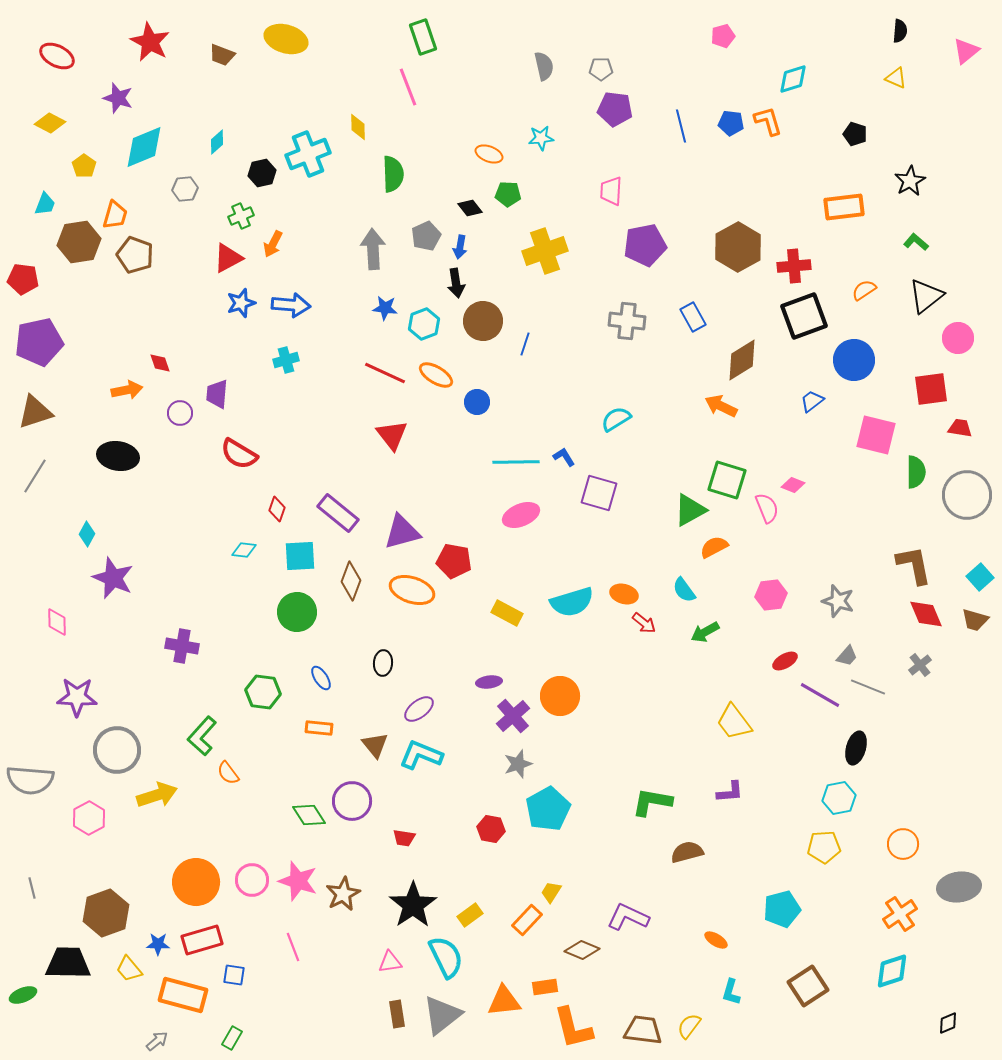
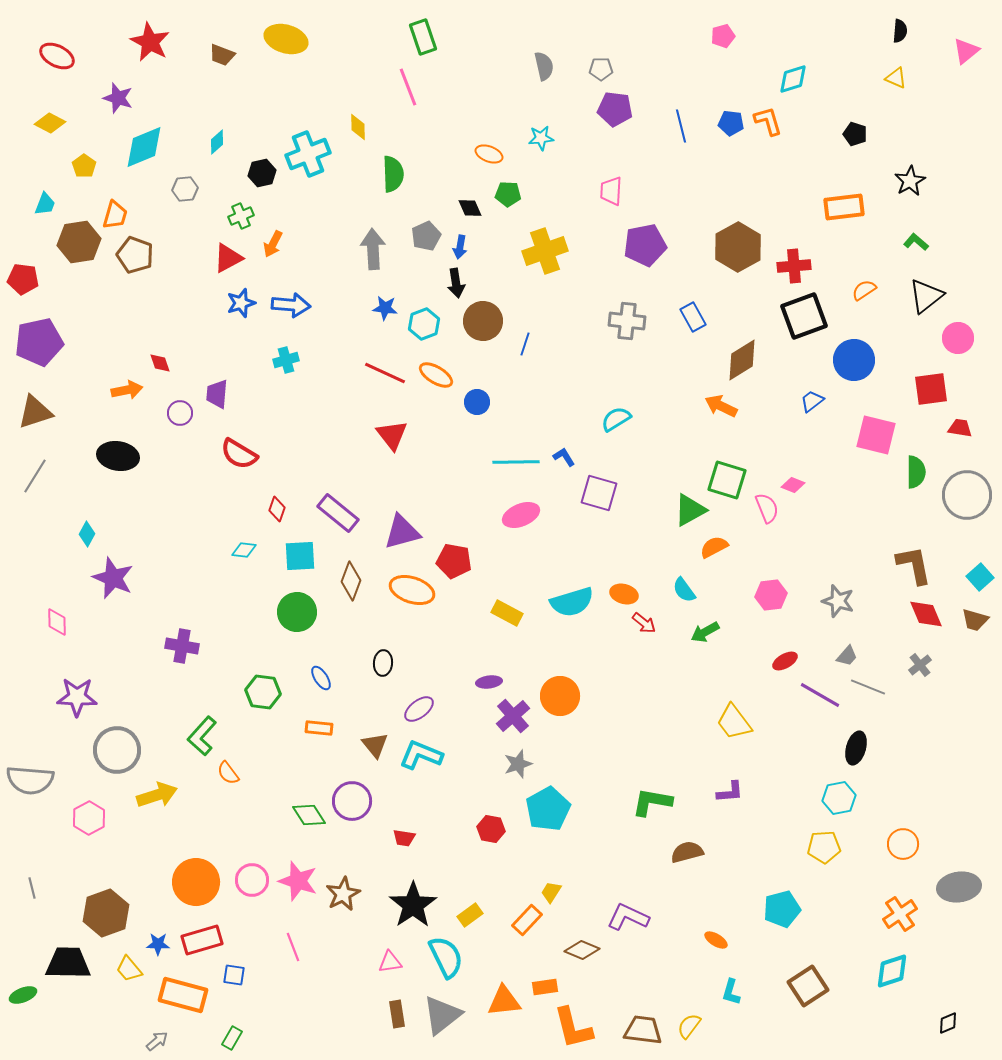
black diamond at (470, 208): rotated 15 degrees clockwise
